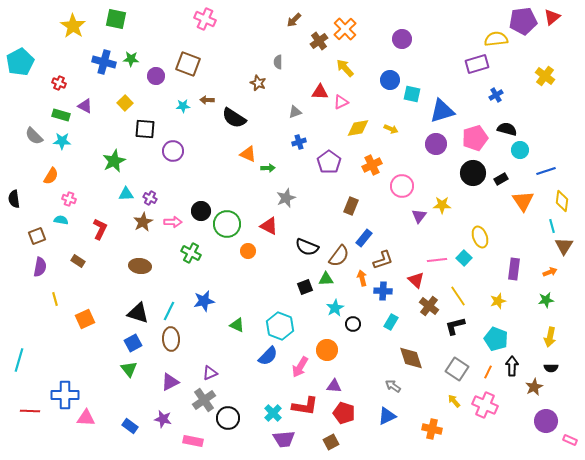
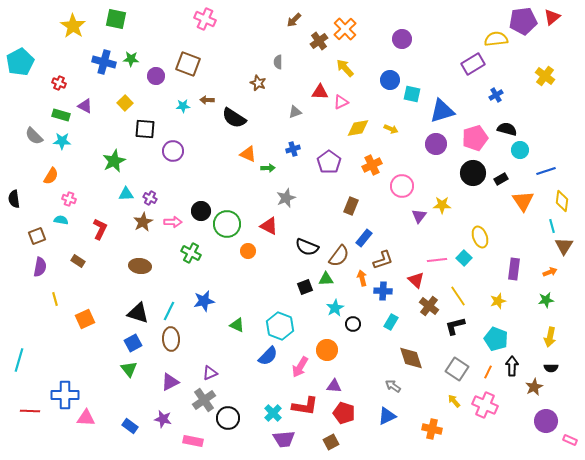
purple rectangle at (477, 64): moved 4 px left; rotated 15 degrees counterclockwise
blue cross at (299, 142): moved 6 px left, 7 px down
